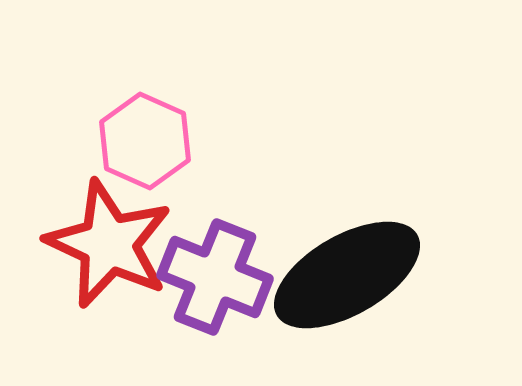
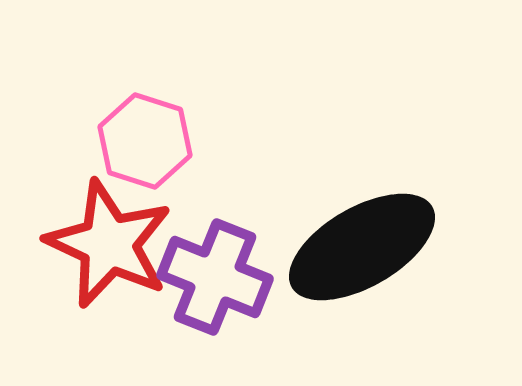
pink hexagon: rotated 6 degrees counterclockwise
black ellipse: moved 15 px right, 28 px up
